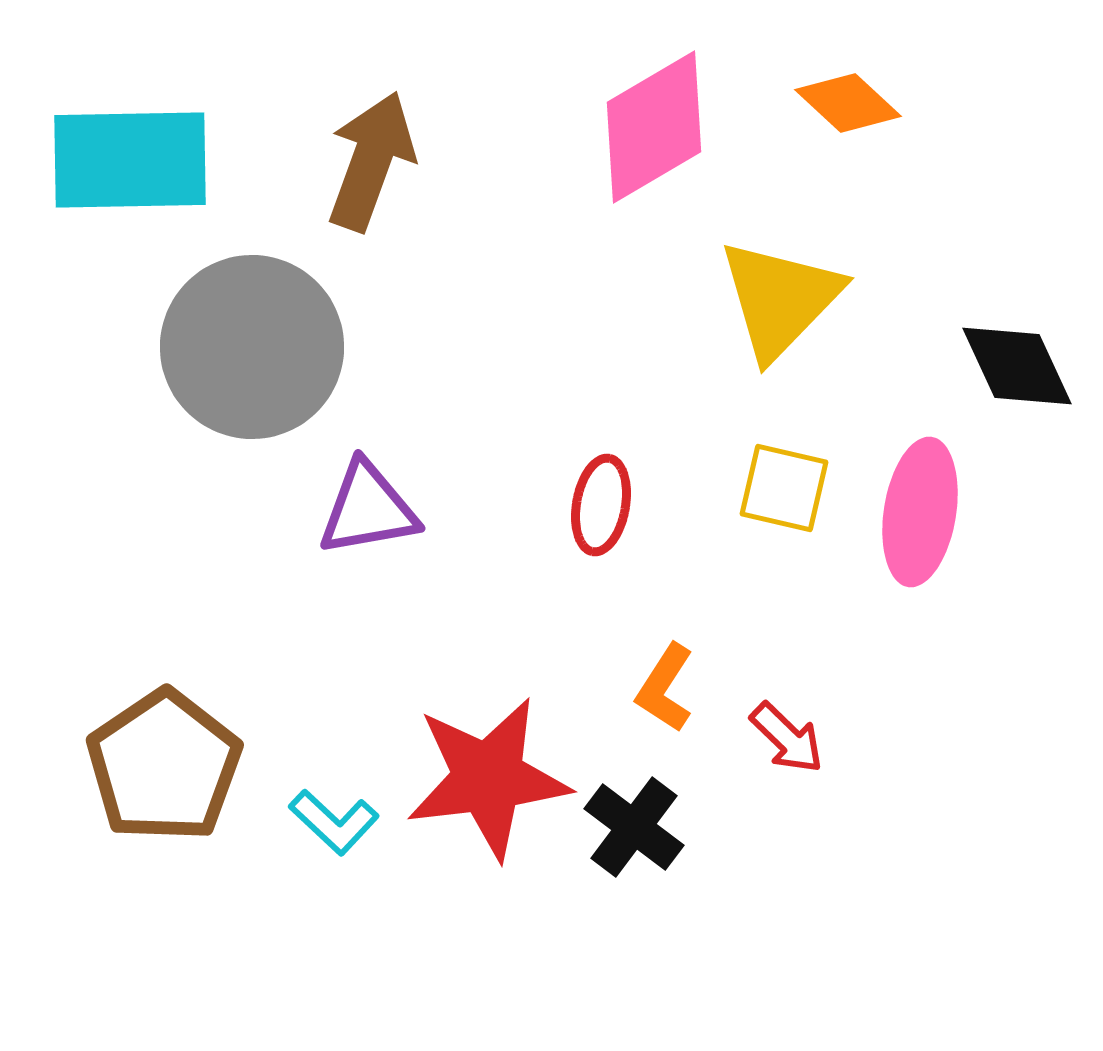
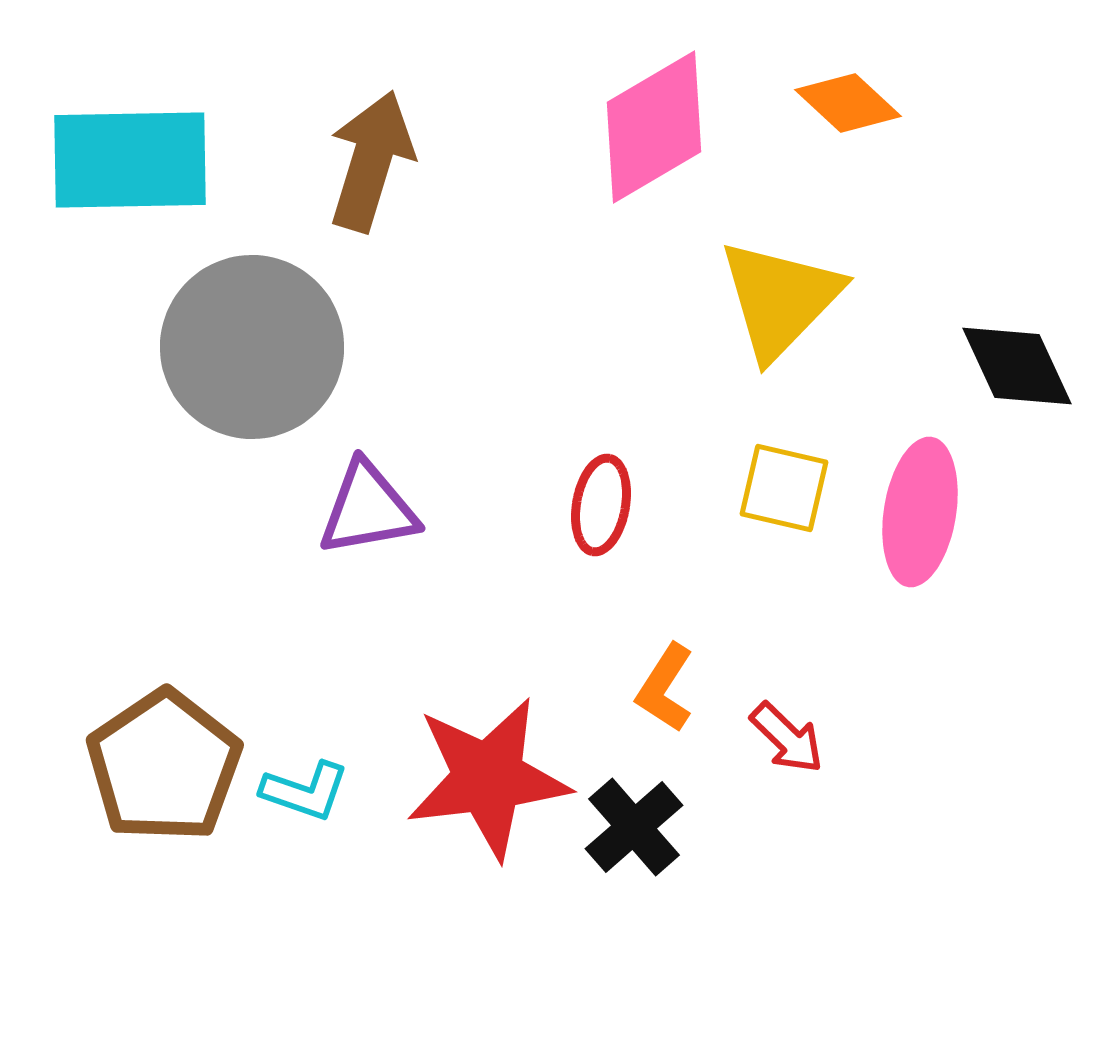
brown arrow: rotated 3 degrees counterclockwise
cyan L-shape: moved 29 px left, 31 px up; rotated 24 degrees counterclockwise
black cross: rotated 12 degrees clockwise
